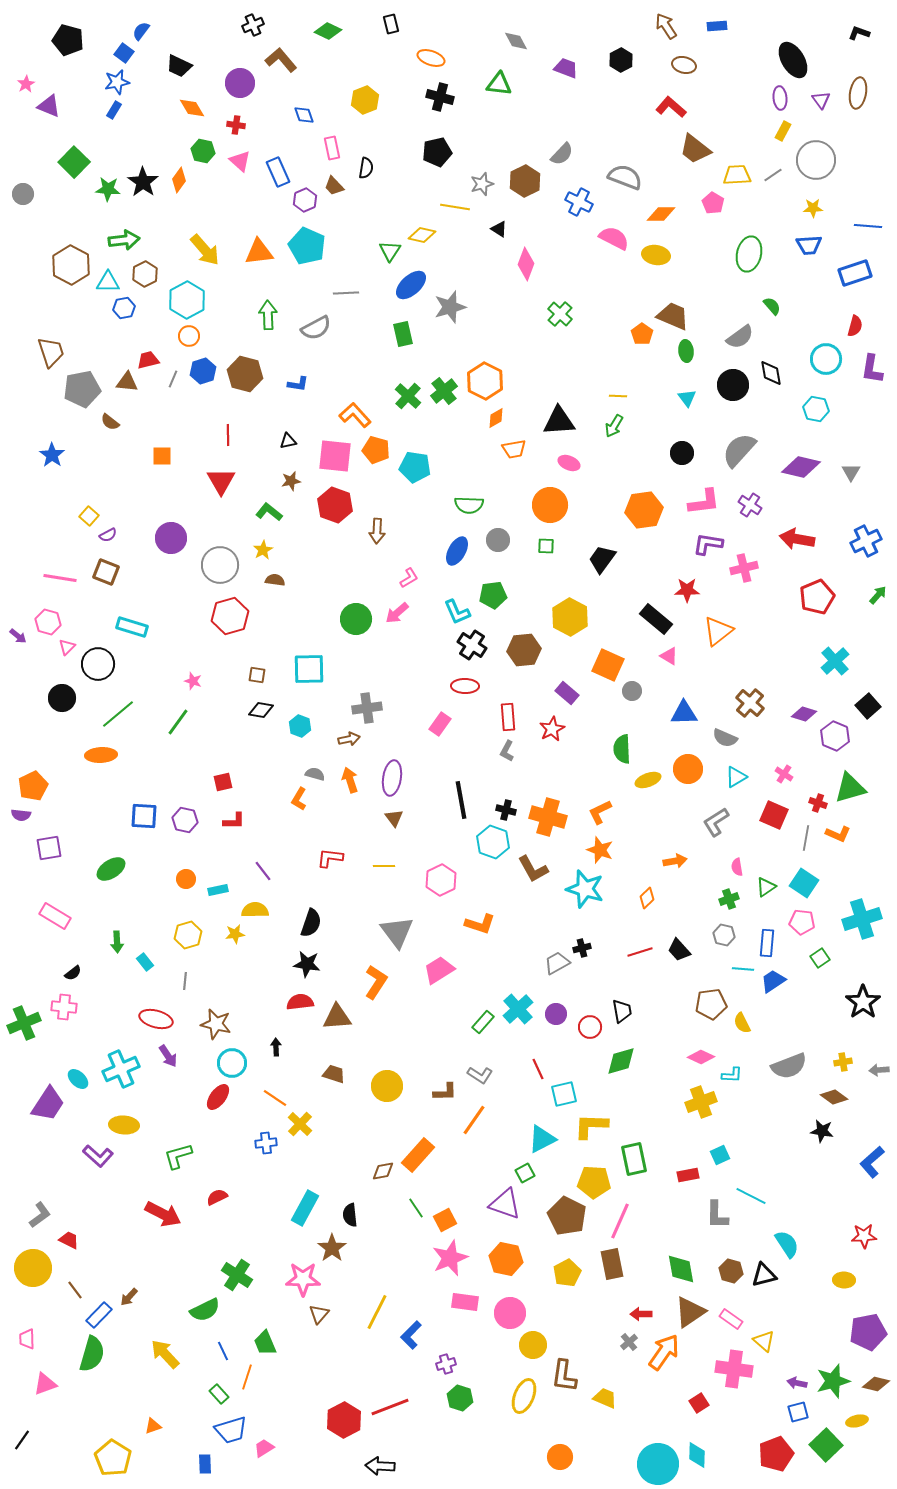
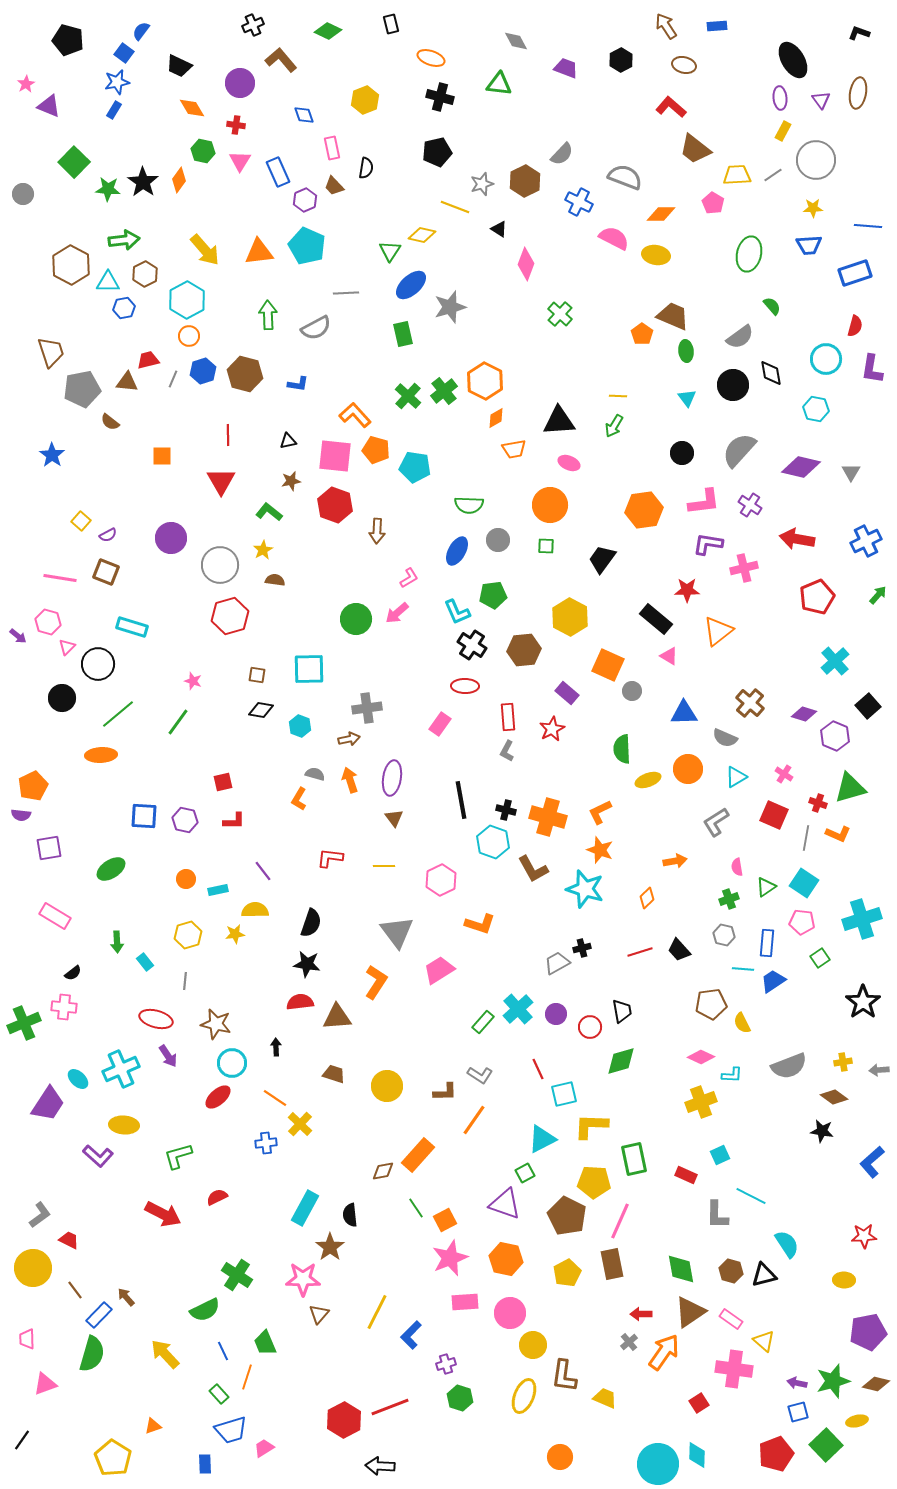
pink triangle at (240, 161): rotated 20 degrees clockwise
yellow line at (455, 207): rotated 12 degrees clockwise
yellow square at (89, 516): moved 8 px left, 5 px down
red ellipse at (218, 1097): rotated 12 degrees clockwise
red rectangle at (688, 1175): moved 2 px left; rotated 35 degrees clockwise
brown star at (332, 1248): moved 2 px left, 1 px up
brown arrow at (129, 1297): moved 3 px left; rotated 96 degrees clockwise
pink rectangle at (465, 1302): rotated 12 degrees counterclockwise
